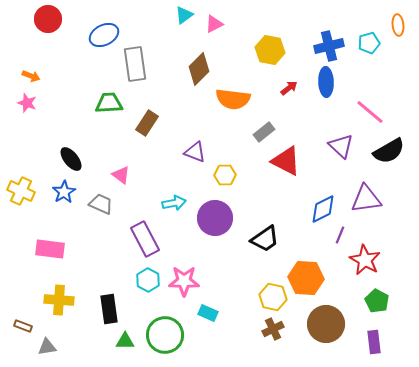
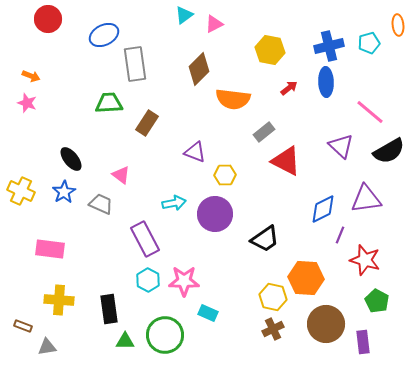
purple circle at (215, 218): moved 4 px up
red star at (365, 260): rotated 12 degrees counterclockwise
purple rectangle at (374, 342): moved 11 px left
